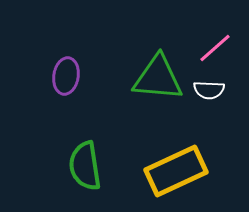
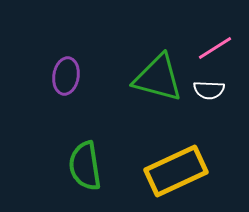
pink line: rotated 9 degrees clockwise
green triangle: rotated 10 degrees clockwise
